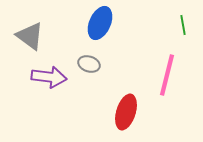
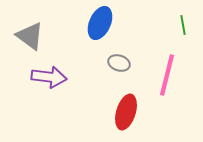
gray ellipse: moved 30 px right, 1 px up
